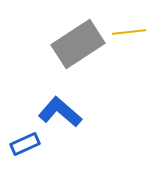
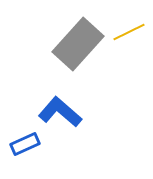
yellow line: rotated 20 degrees counterclockwise
gray rectangle: rotated 15 degrees counterclockwise
